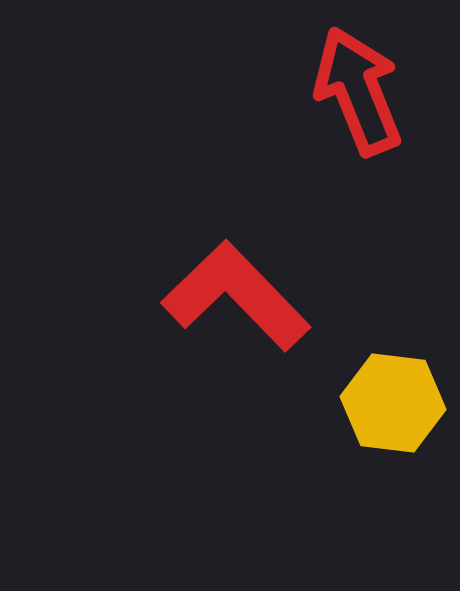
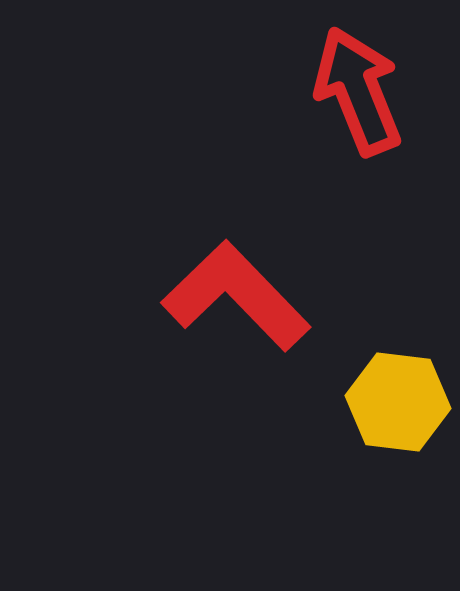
yellow hexagon: moved 5 px right, 1 px up
